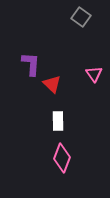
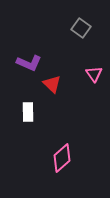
gray square: moved 11 px down
purple L-shape: moved 2 px left, 1 px up; rotated 110 degrees clockwise
white rectangle: moved 30 px left, 9 px up
pink diamond: rotated 28 degrees clockwise
